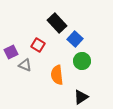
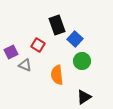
black rectangle: moved 2 px down; rotated 24 degrees clockwise
black triangle: moved 3 px right
